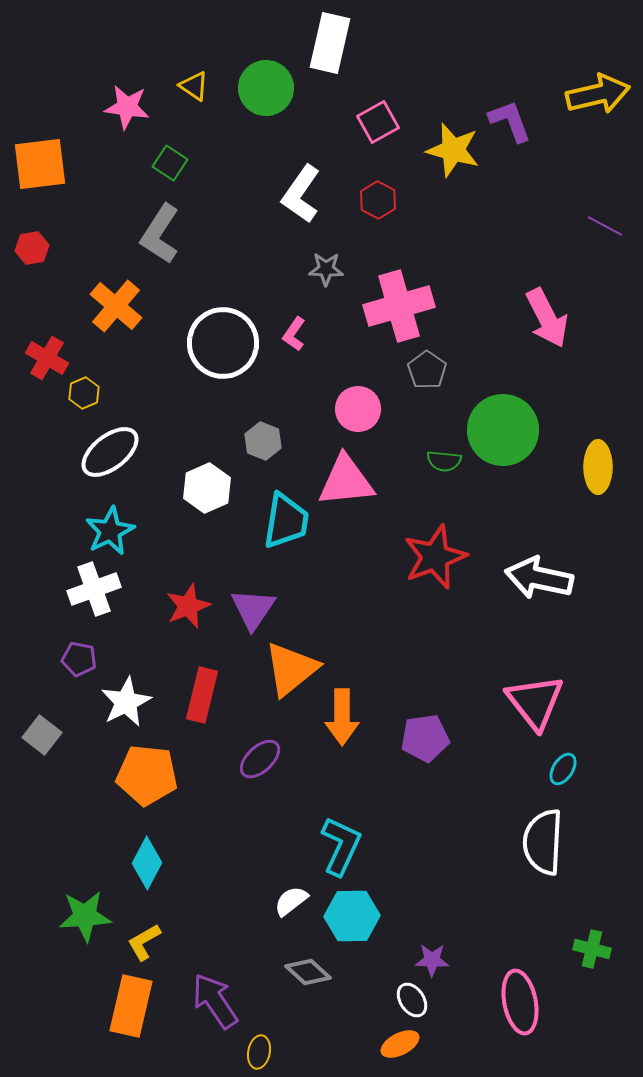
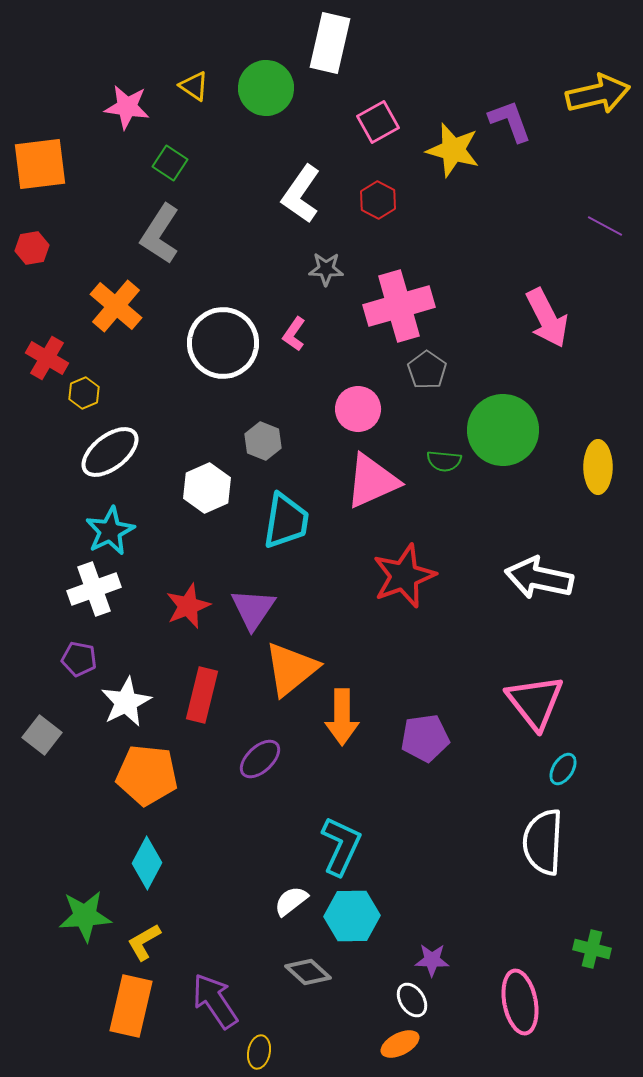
pink triangle at (346, 481): moved 26 px right; rotated 18 degrees counterclockwise
red star at (435, 557): moved 31 px left, 19 px down
